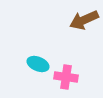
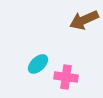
cyan ellipse: rotated 65 degrees counterclockwise
